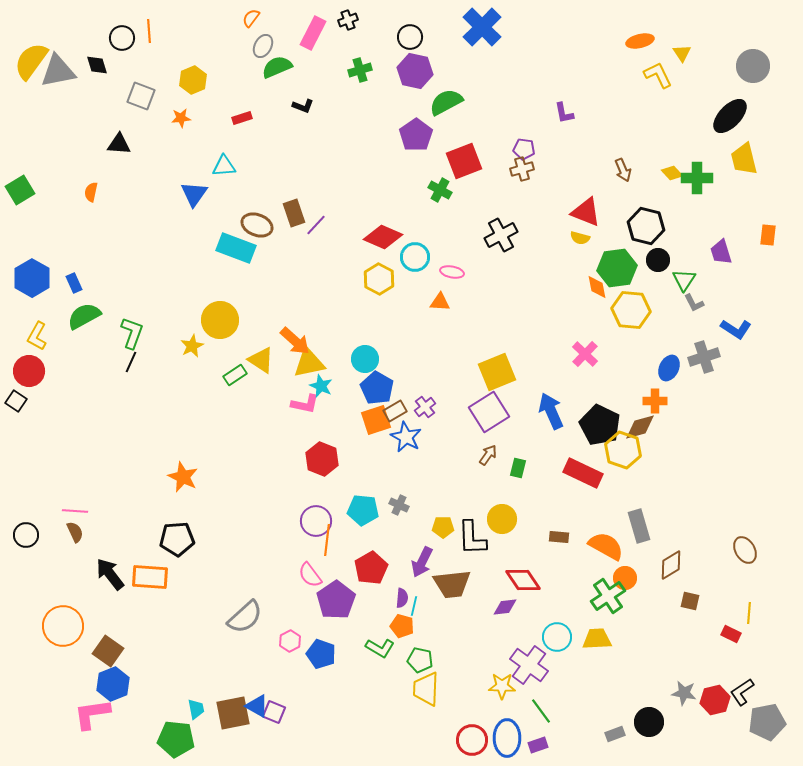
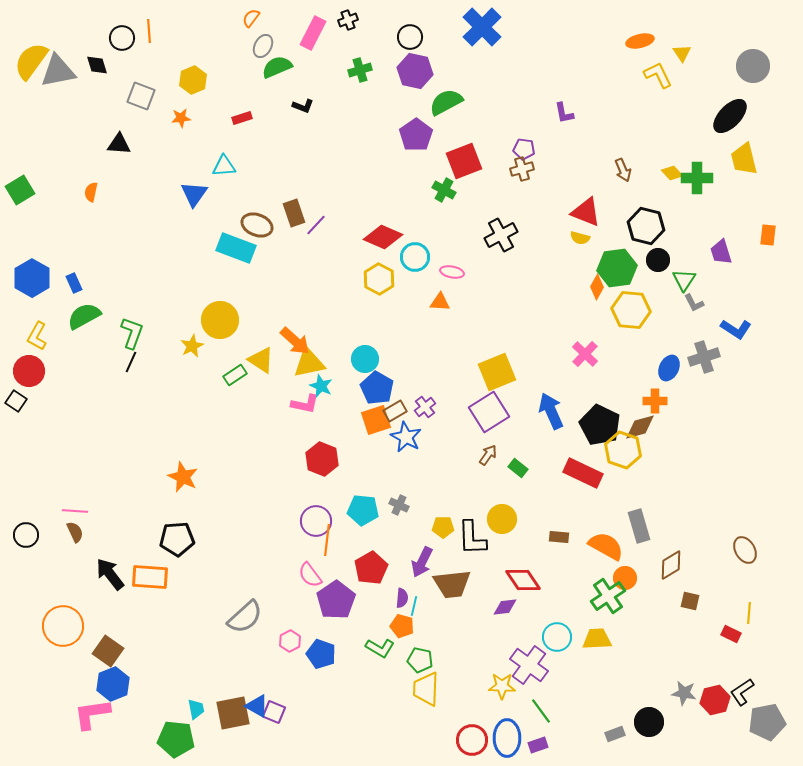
green cross at (440, 190): moved 4 px right
orange diamond at (597, 287): rotated 40 degrees clockwise
green rectangle at (518, 468): rotated 66 degrees counterclockwise
